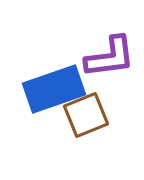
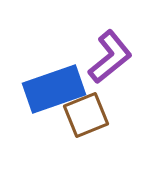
purple L-shape: rotated 32 degrees counterclockwise
